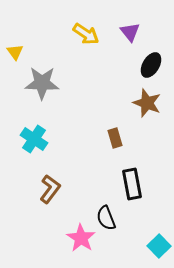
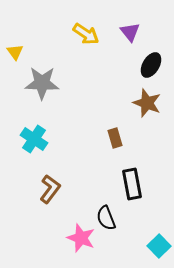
pink star: rotated 12 degrees counterclockwise
